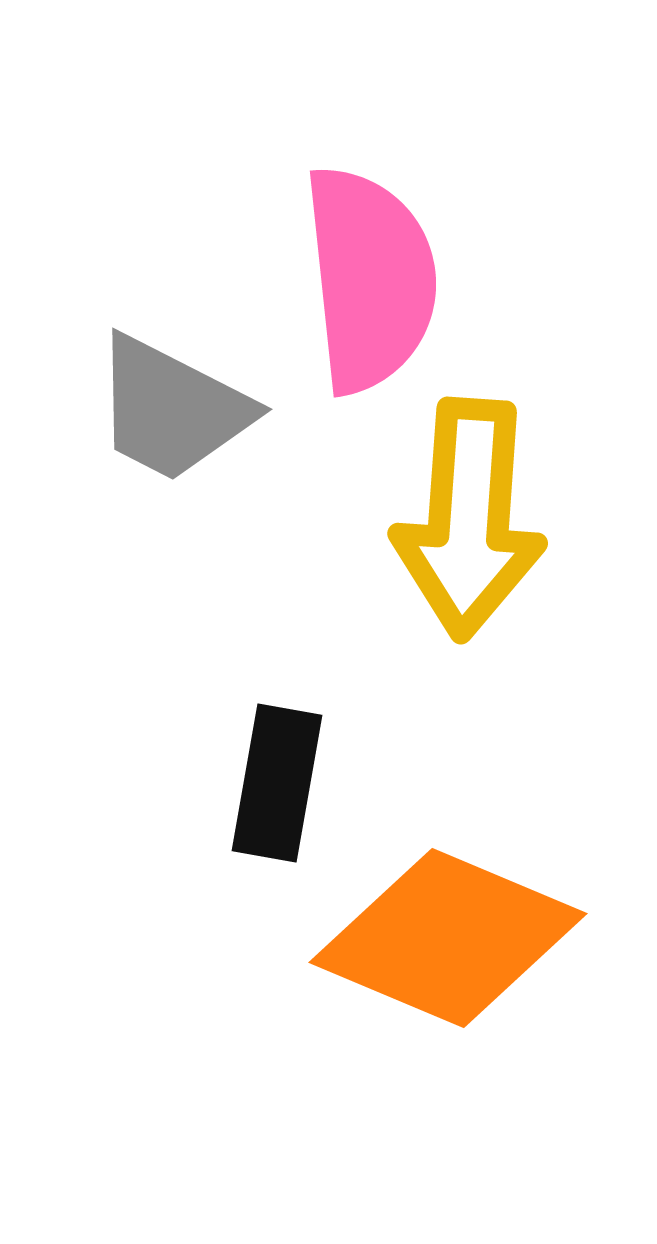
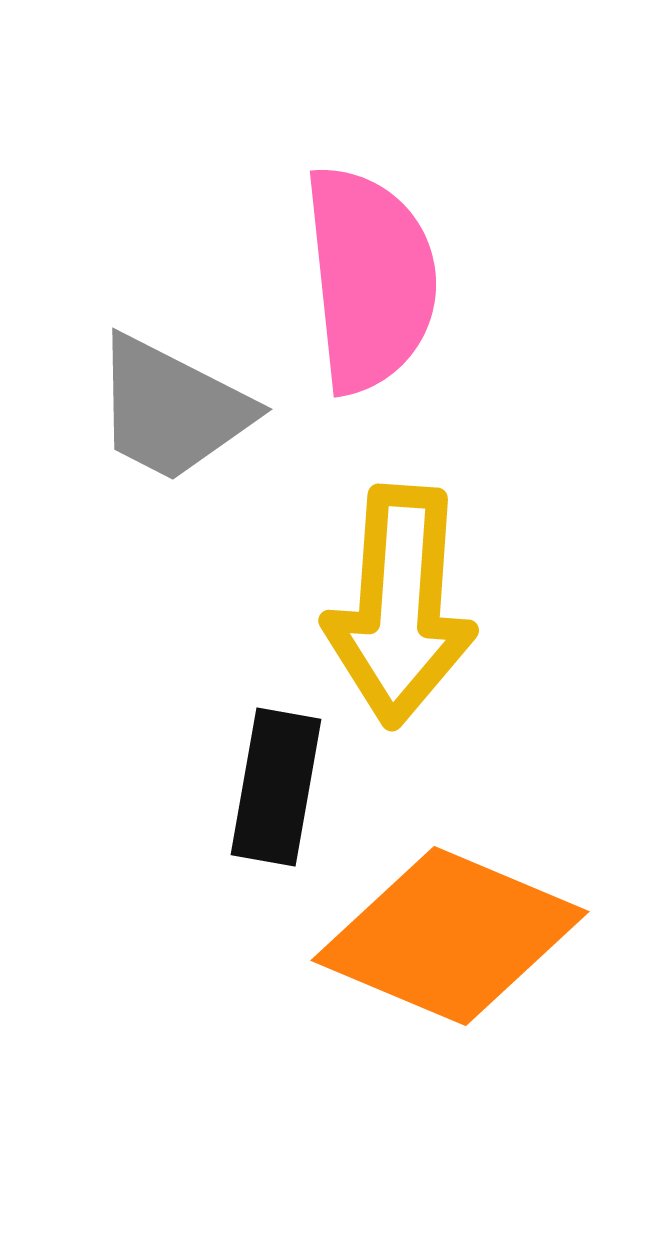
yellow arrow: moved 69 px left, 87 px down
black rectangle: moved 1 px left, 4 px down
orange diamond: moved 2 px right, 2 px up
